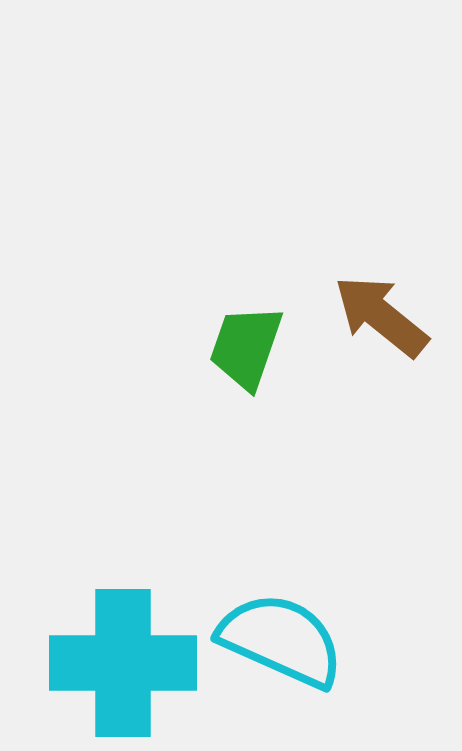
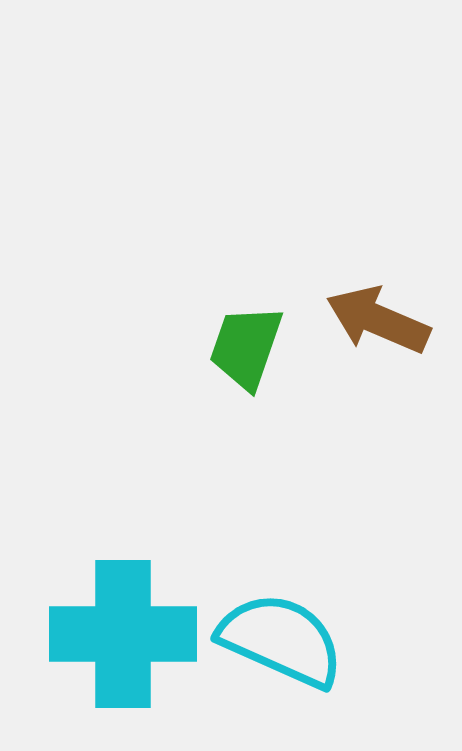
brown arrow: moved 3 px left, 4 px down; rotated 16 degrees counterclockwise
cyan cross: moved 29 px up
